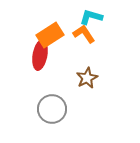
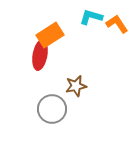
orange L-shape: moved 33 px right, 10 px up
brown star: moved 11 px left, 8 px down; rotated 15 degrees clockwise
